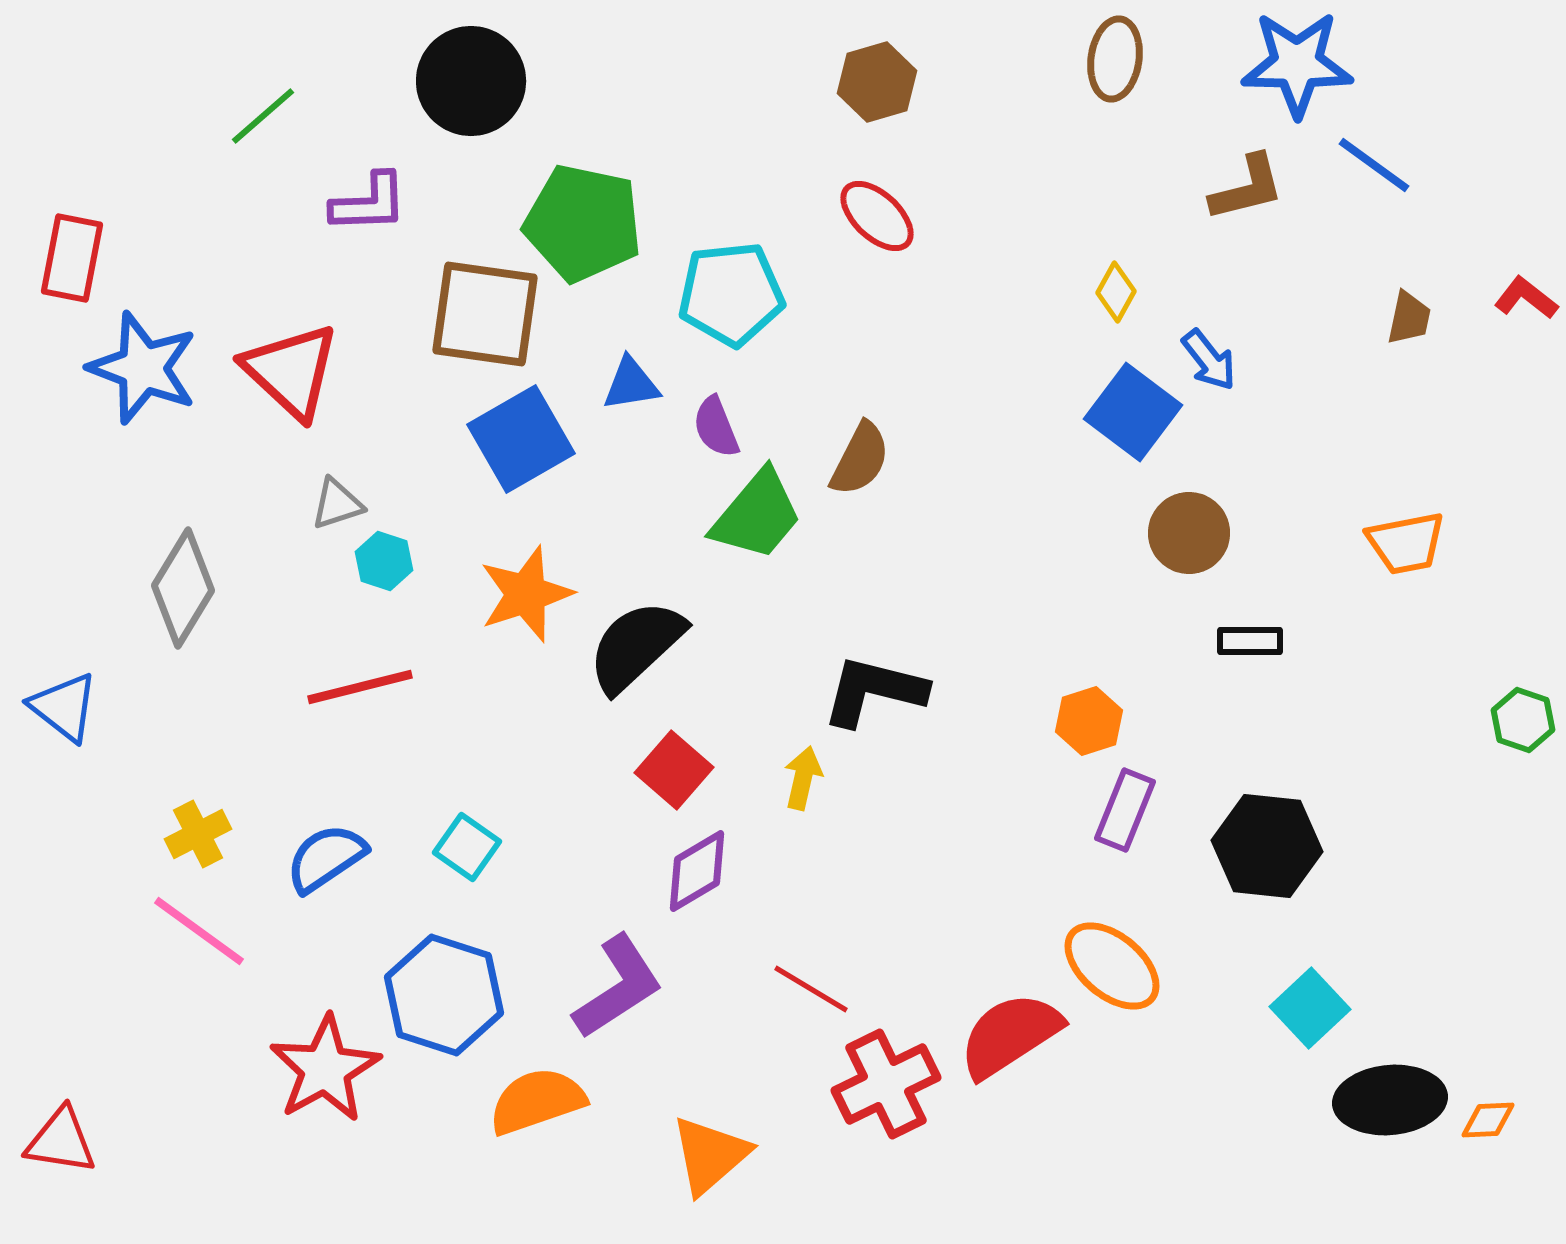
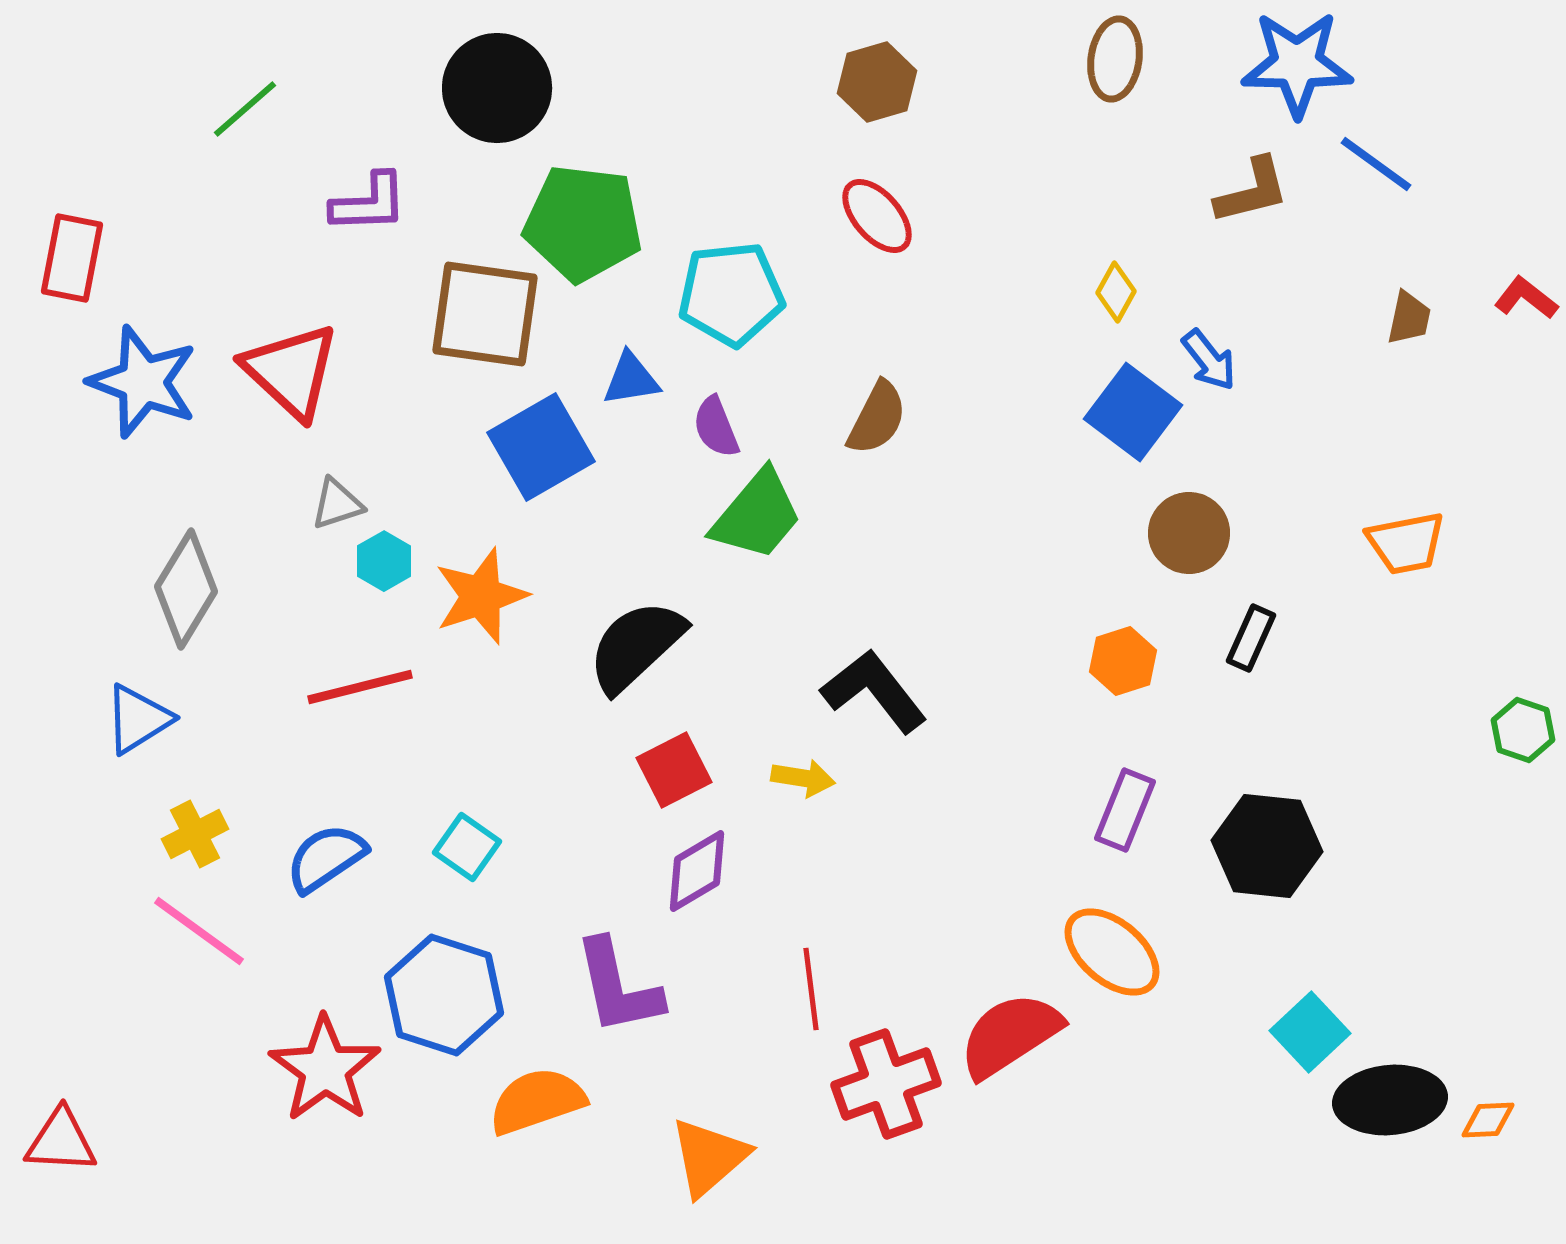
black circle at (471, 81): moved 26 px right, 7 px down
green line at (263, 116): moved 18 px left, 7 px up
blue line at (1374, 165): moved 2 px right, 1 px up
brown L-shape at (1247, 188): moved 5 px right, 3 px down
red ellipse at (877, 216): rotated 6 degrees clockwise
green pentagon at (583, 223): rotated 5 degrees counterclockwise
blue star at (143, 368): moved 14 px down
blue triangle at (631, 384): moved 5 px up
blue square at (521, 439): moved 20 px right, 8 px down
brown semicircle at (860, 459): moved 17 px right, 41 px up
cyan hexagon at (384, 561): rotated 12 degrees clockwise
gray diamond at (183, 588): moved 3 px right, 1 px down
orange star at (526, 594): moved 45 px left, 2 px down
black rectangle at (1250, 641): moved 1 px right, 3 px up; rotated 66 degrees counterclockwise
black L-shape at (874, 691): rotated 38 degrees clockwise
blue triangle at (64, 707): moved 74 px right, 12 px down; rotated 50 degrees clockwise
green hexagon at (1523, 720): moved 10 px down
orange hexagon at (1089, 721): moved 34 px right, 60 px up
red square at (674, 770): rotated 22 degrees clockwise
yellow arrow at (803, 778): rotated 86 degrees clockwise
yellow cross at (198, 834): moved 3 px left
orange ellipse at (1112, 966): moved 14 px up
purple L-shape at (618, 987): rotated 111 degrees clockwise
red line at (811, 989): rotated 52 degrees clockwise
cyan square at (1310, 1008): moved 24 px down
red star at (325, 1069): rotated 7 degrees counterclockwise
red cross at (886, 1084): rotated 6 degrees clockwise
red triangle at (61, 1141): rotated 6 degrees counterclockwise
orange triangle at (710, 1155): moved 1 px left, 2 px down
